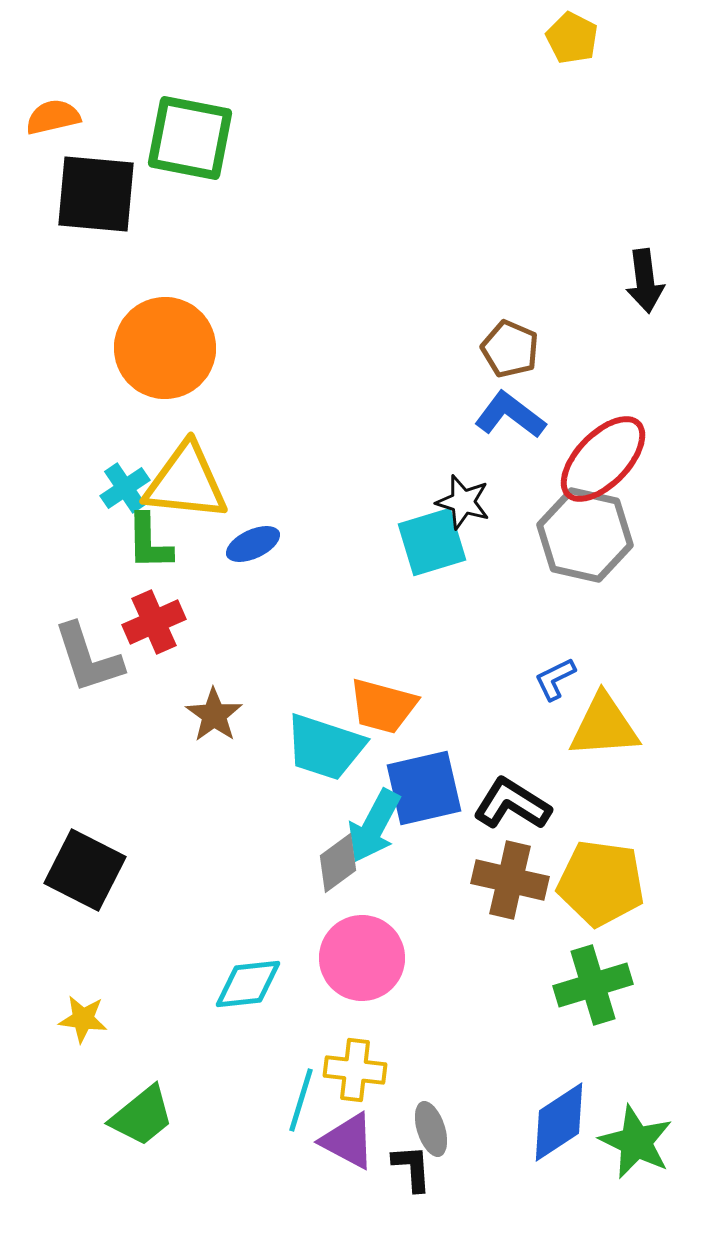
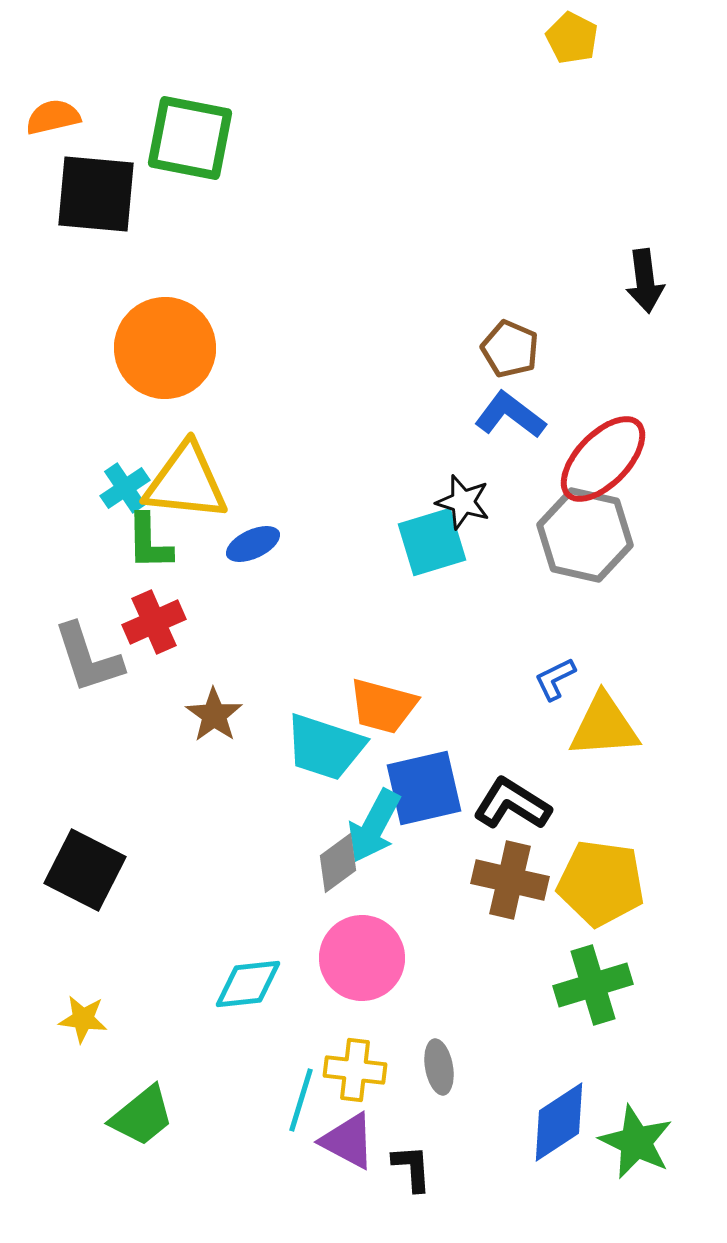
gray ellipse at (431, 1129): moved 8 px right, 62 px up; rotated 8 degrees clockwise
